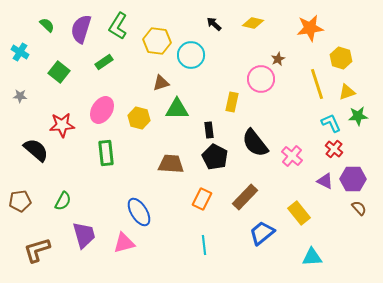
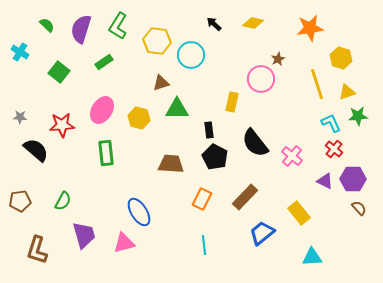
gray star at (20, 96): moved 21 px down
brown L-shape at (37, 250): rotated 56 degrees counterclockwise
